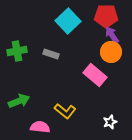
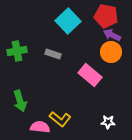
red pentagon: rotated 10 degrees clockwise
purple arrow: rotated 30 degrees counterclockwise
gray rectangle: moved 2 px right
pink rectangle: moved 5 px left
green arrow: moved 1 px right; rotated 95 degrees clockwise
yellow L-shape: moved 5 px left, 8 px down
white star: moved 2 px left; rotated 24 degrees clockwise
